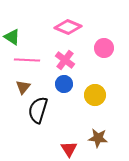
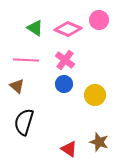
pink diamond: moved 2 px down
green triangle: moved 23 px right, 9 px up
pink circle: moved 5 px left, 28 px up
pink line: moved 1 px left
brown triangle: moved 6 px left, 1 px up; rotated 28 degrees counterclockwise
black semicircle: moved 14 px left, 12 px down
brown star: moved 1 px right, 4 px down; rotated 12 degrees clockwise
red triangle: rotated 24 degrees counterclockwise
